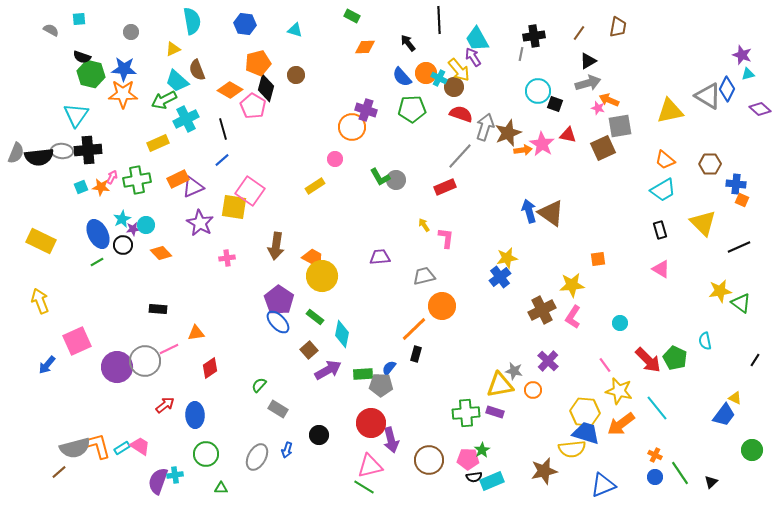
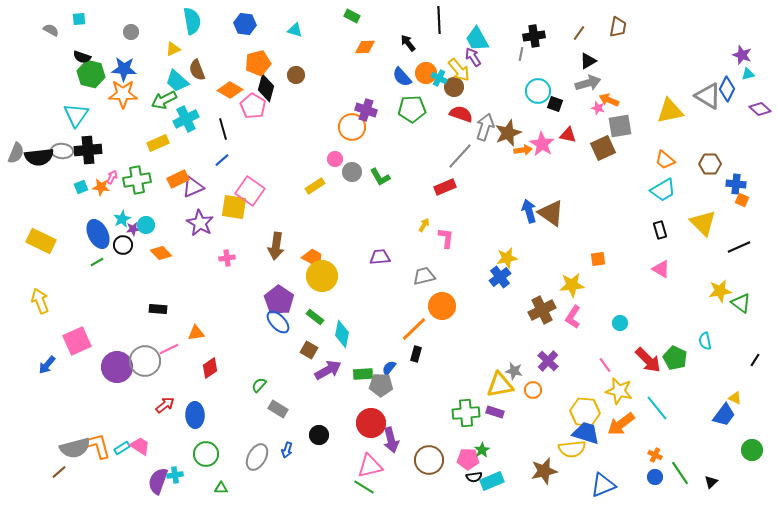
gray circle at (396, 180): moved 44 px left, 8 px up
yellow arrow at (424, 225): rotated 64 degrees clockwise
brown square at (309, 350): rotated 18 degrees counterclockwise
